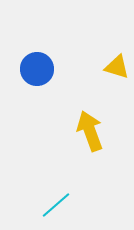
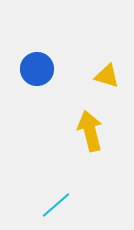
yellow triangle: moved 10 px left, 9 px down
yellow arrow: rotated 6 degrees clockwise
